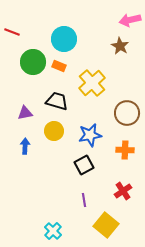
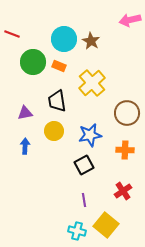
red line: moved 2 px down
brown star: moved 29 px left, 5 px up
black trapezoid: rotated 115 degrees counterclockwise
cyan cross: moved 24 px right; rotated 30 degrees counterclockwise
